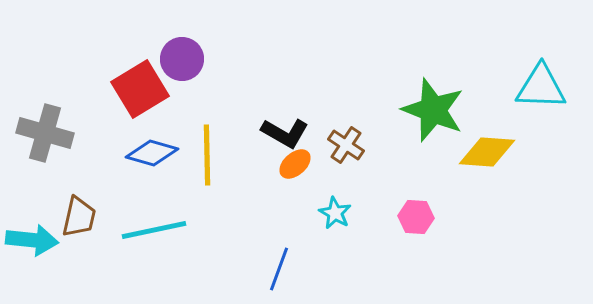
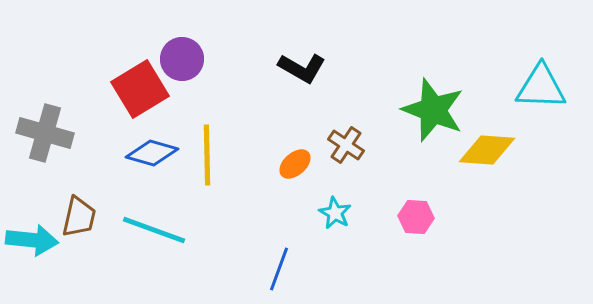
black L-shape: moved 17 px right, 65 px up
yellow diamond: moved 2 px up
cyan line: rotated 32 degrees clockwise
